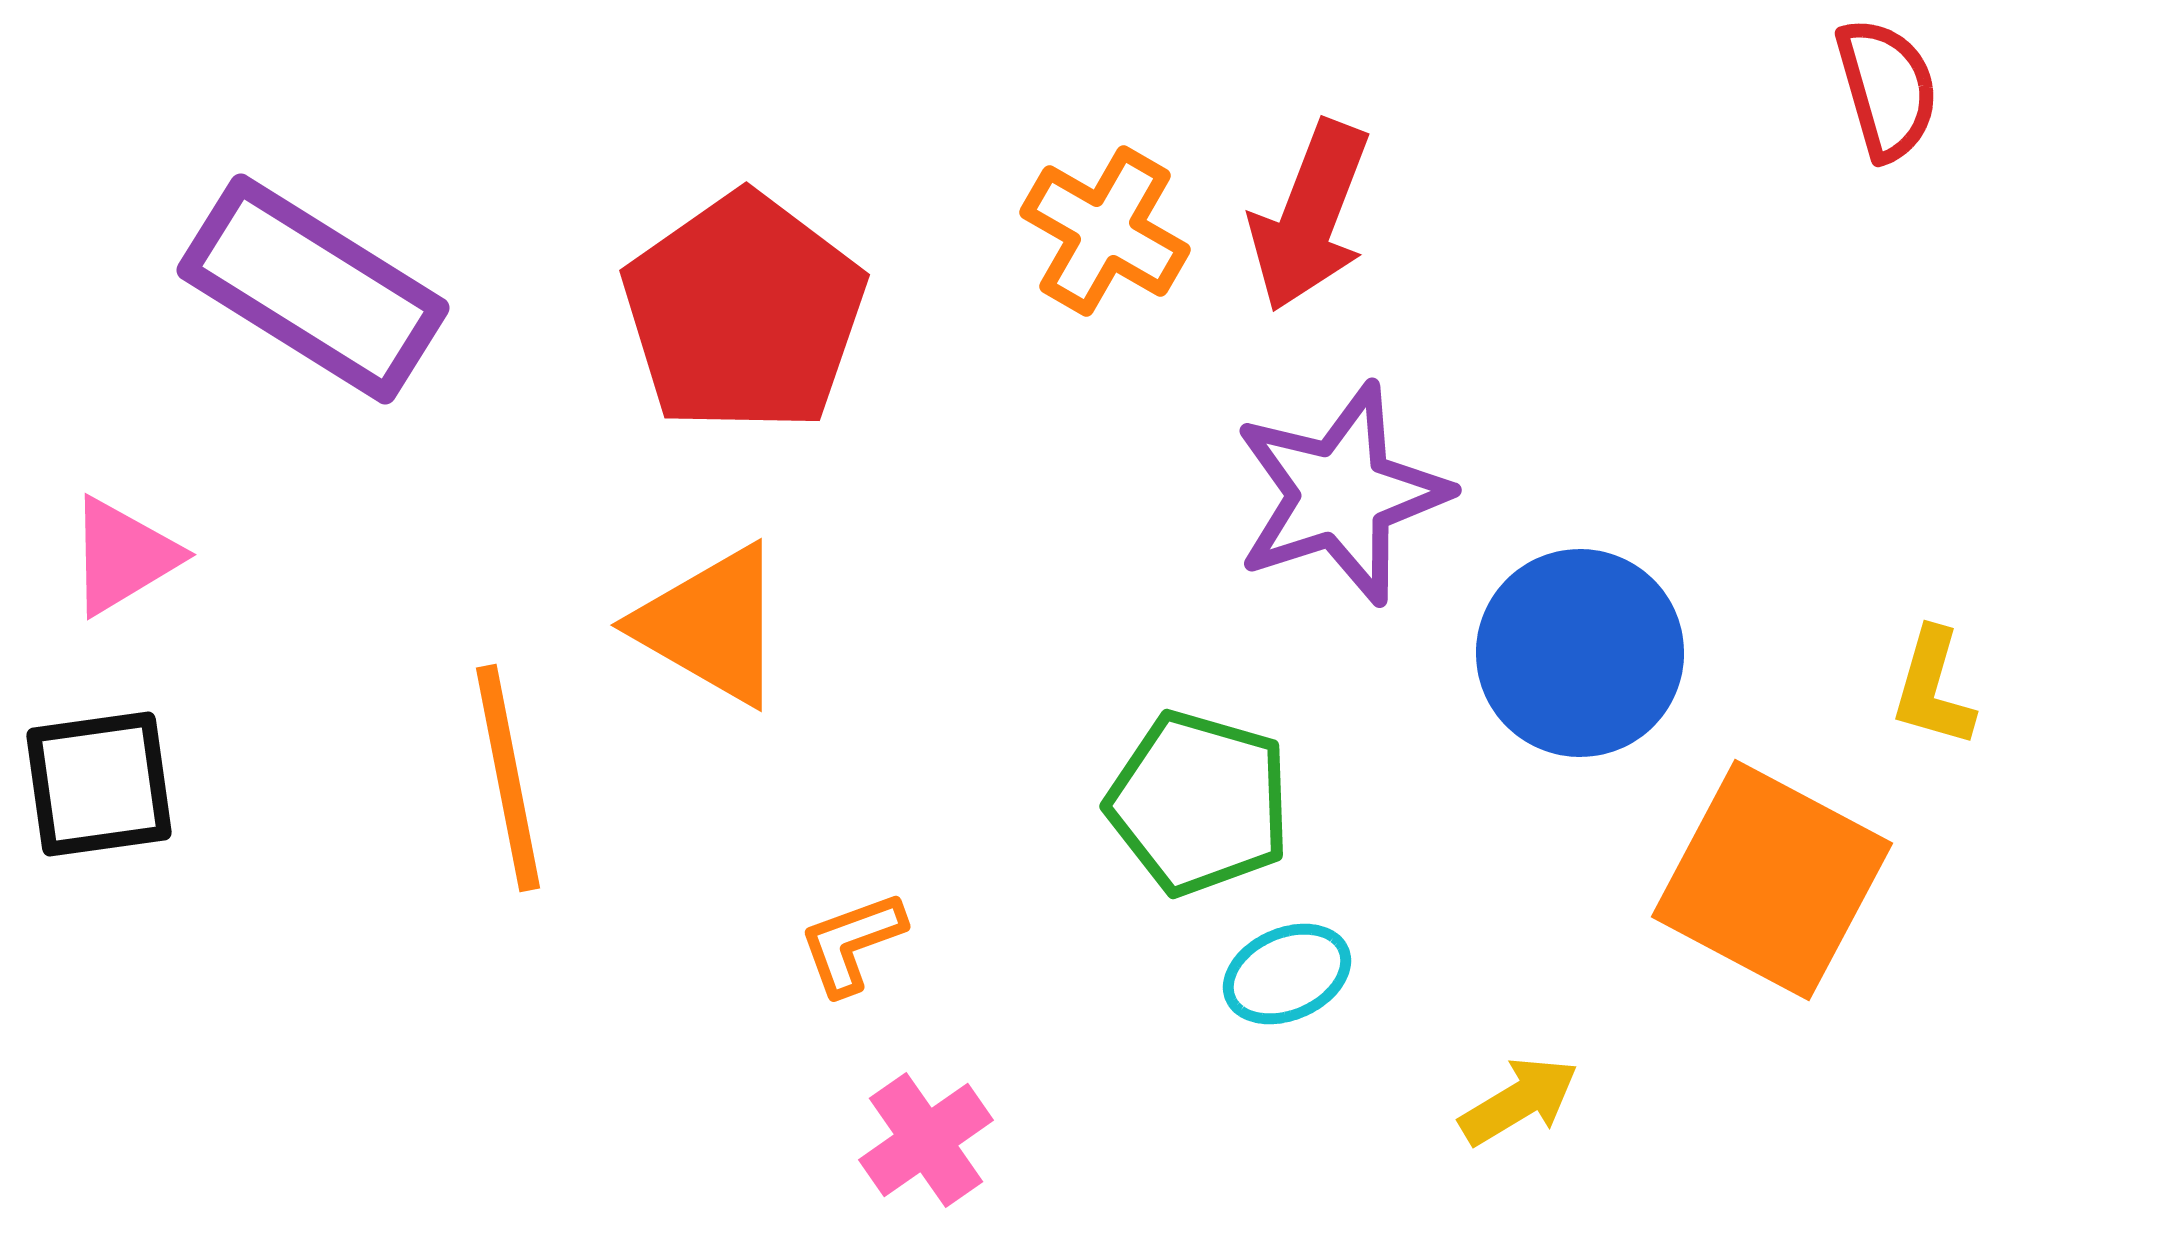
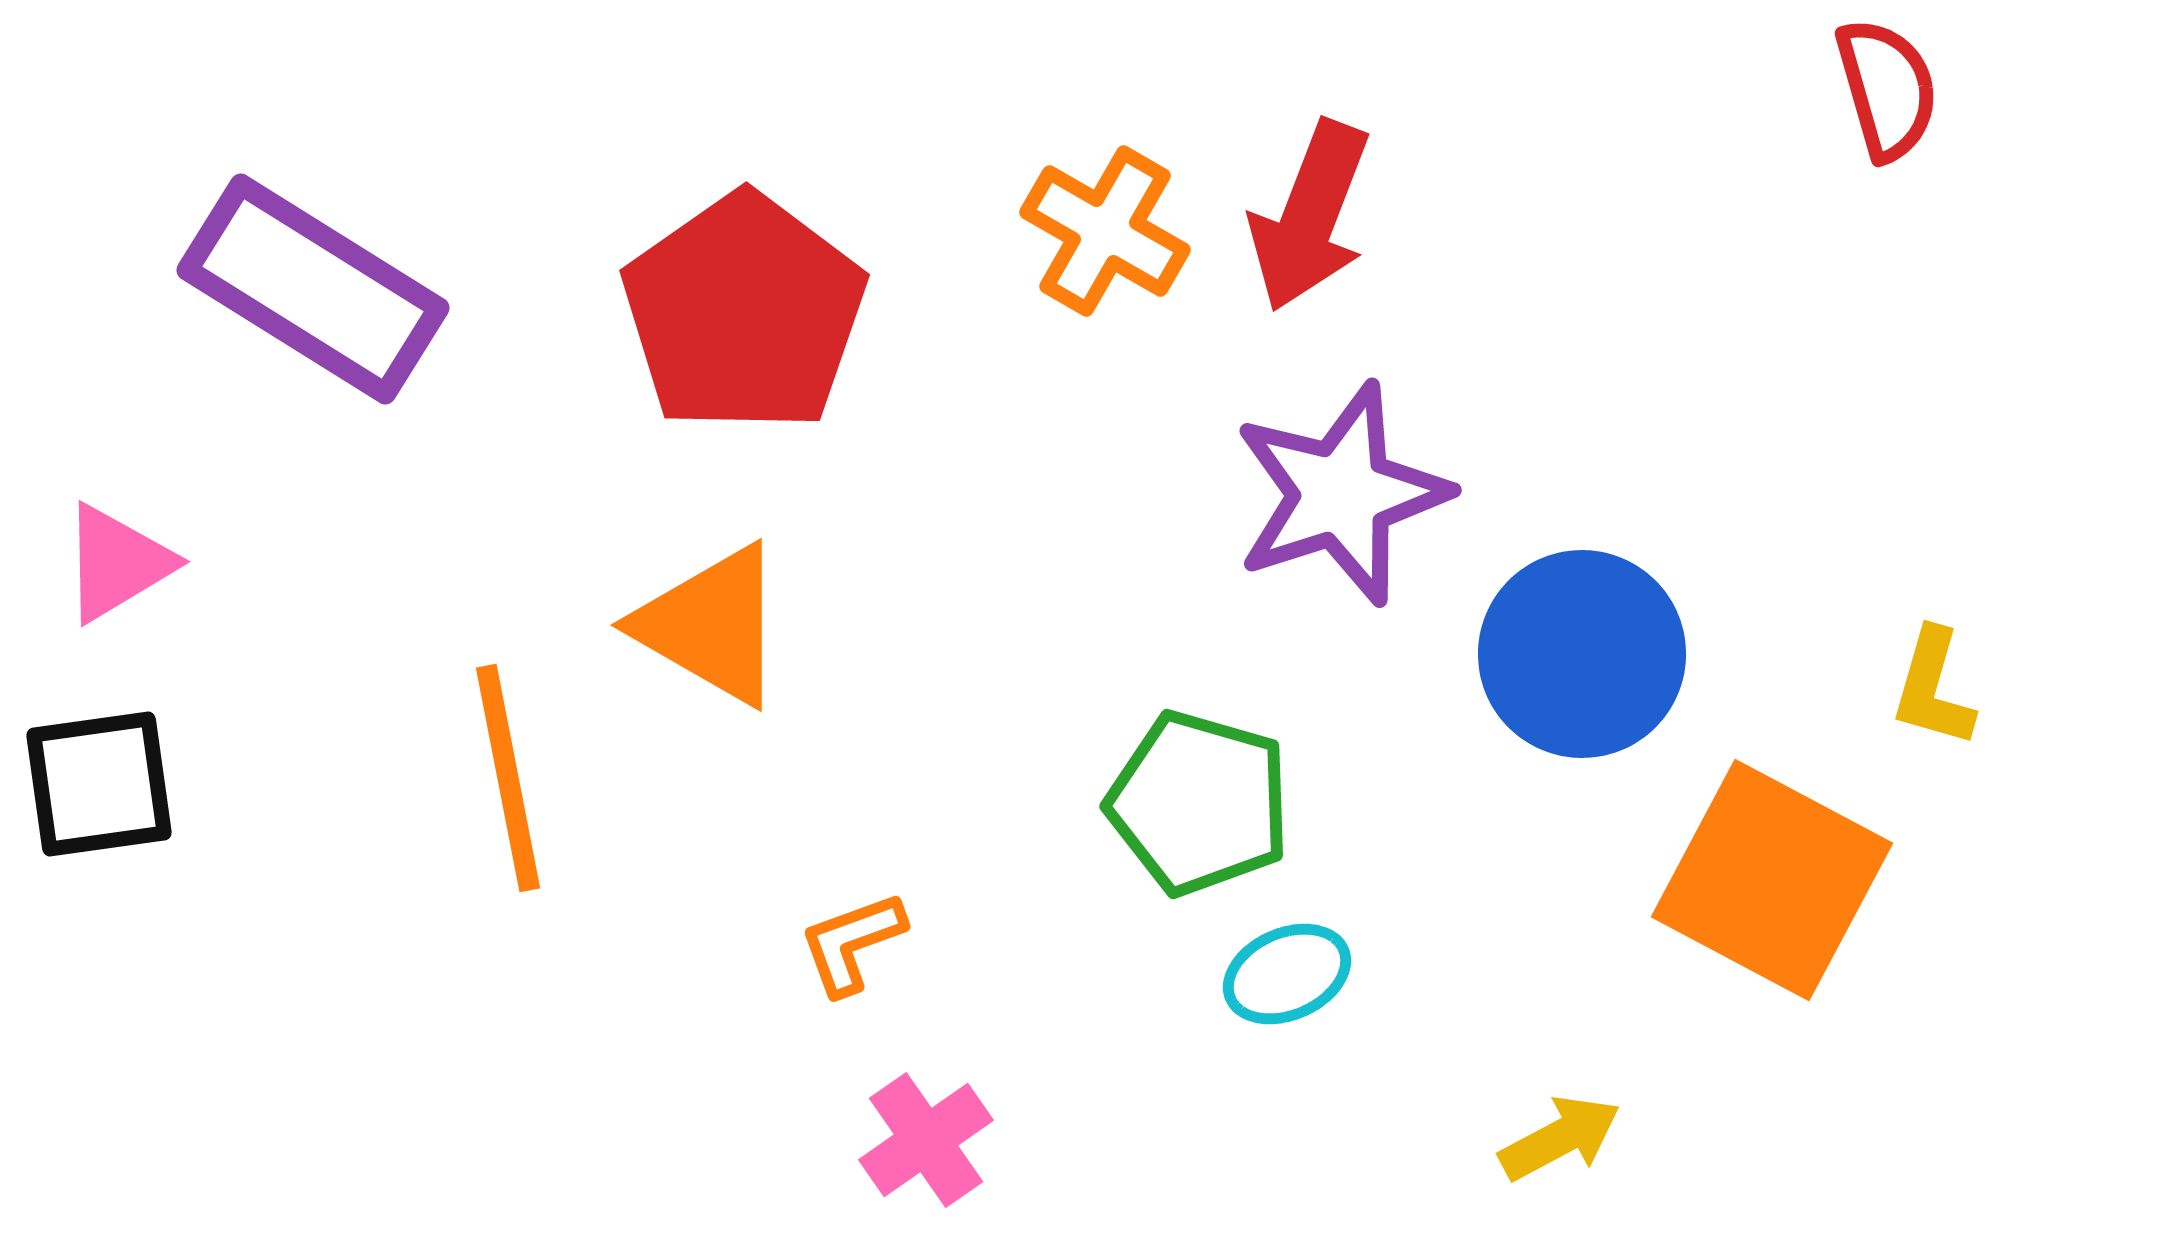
pink triangle: moved 6 px left, 7 px down
blue circle: moved 2 px right, 1 px down
yellow arrow: moved 41 px right, 37 px down; rotated 3 degrees clockwise
